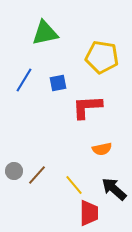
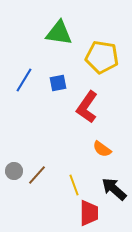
green triangle: moved 14 px right; rotated 20 degrees clockwise
red L-shape: rotated 52 degrees counterclockwise
orange semicircle: rotated 48 degrees clockwise
yellow line: rotated 20 degrees clockwise
